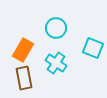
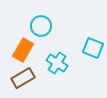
cyan circle: moved 15 px left, 2 px up
cyan cross: moved 1 px right
brown rectangle: moved 1 px left; rotated 70 degrees clockwise
